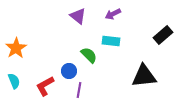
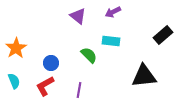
purple arrow: moved 2 px up
blue circle: moved 18 px left, 8 px up
